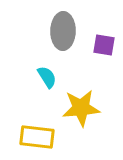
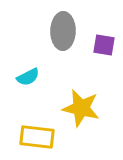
cyan semicircle: moved 19 px left; rotated 95 degrees clockwise
yellow star: rotated 18 degrees clockwise
